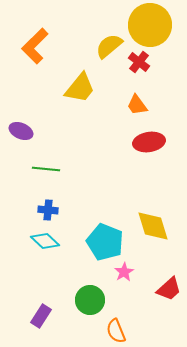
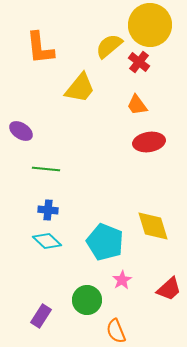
orange L-shape: moved 5 px right, 2 px down; rotated 51 degrees counterclockwise
purple ellipse: rotated 10 degrees clockwise
cyan diamond: moved 2 px right
pink star: moved 2 px left, 8 px down
green circle: moved 3 px left
